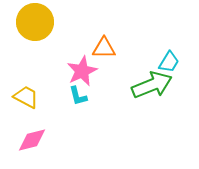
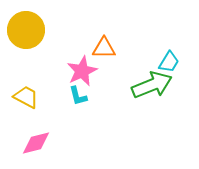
yellow circle: moved 9 px left, 8 px down
pink diamond: moved 4 px right, 3 px down
